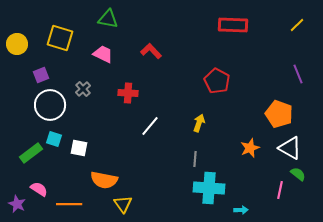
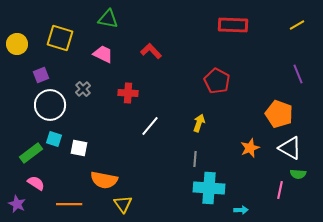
yellow line: rotated 14 degrees clockwise
green semicircle: rotated 147 degrees clockwise
pink semicircle: moved 3 px left, 6 px up
